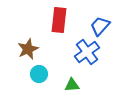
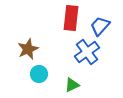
red rectangle: moved 12 px right, 2 px up
green triangle: rotated 21 degrees counterclockwise
